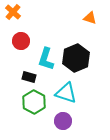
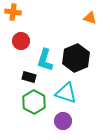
orange cross: rotated 35 degrees counterclockwise
cyan L-shape: moved 1 px left, 1 px down
